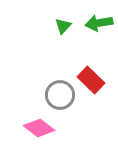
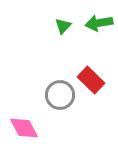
pink diamond: moved 15 px left; rotated 24 degrees clockwise
